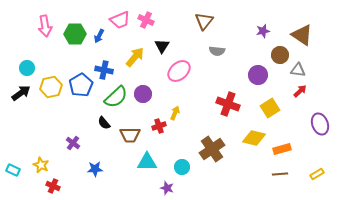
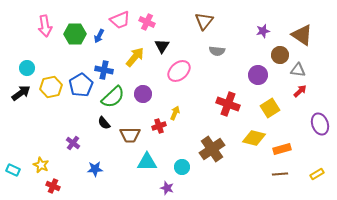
pink cross at (146, 20): moved 1 px right, 2 px down
green semicircle at (116, 97): moved 3 px left
